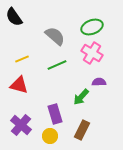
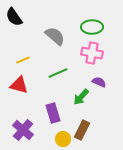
green ellipse: rotated 20 degrees clockwise
pink cross: rotated 20 degrees counterclockwise
yellow line: moved 1 px right, 1 px down
green line: moved 1 px right, 8 px down
purple semicircle: rotated 24 degrees clockwise
purple rectangle: moved 2 px left, 1 px up
purple cross: moved 2 px right, 5 px down
yellow circle: moved 13 px right, 3 px down
